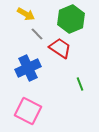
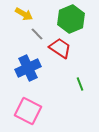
yellow arrow: moved 2 px left
